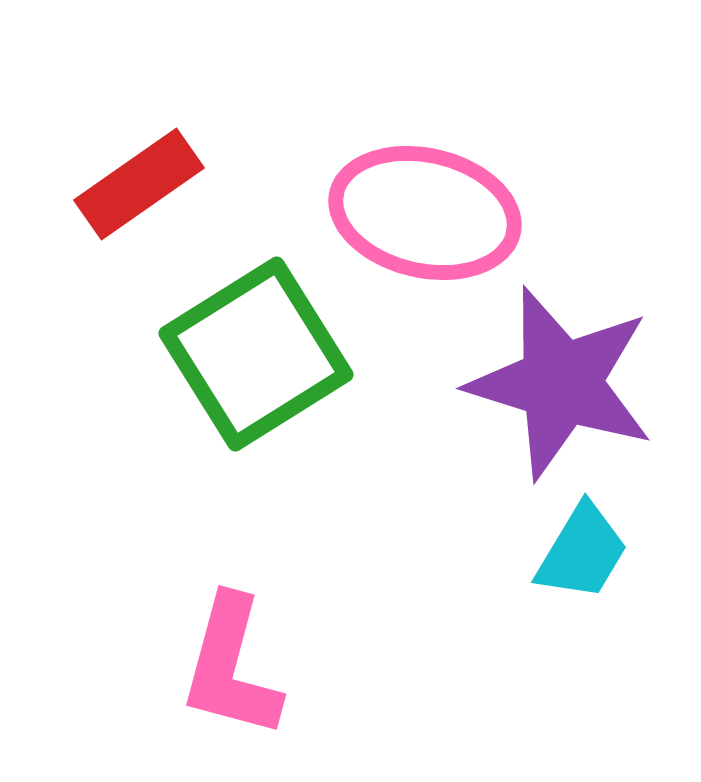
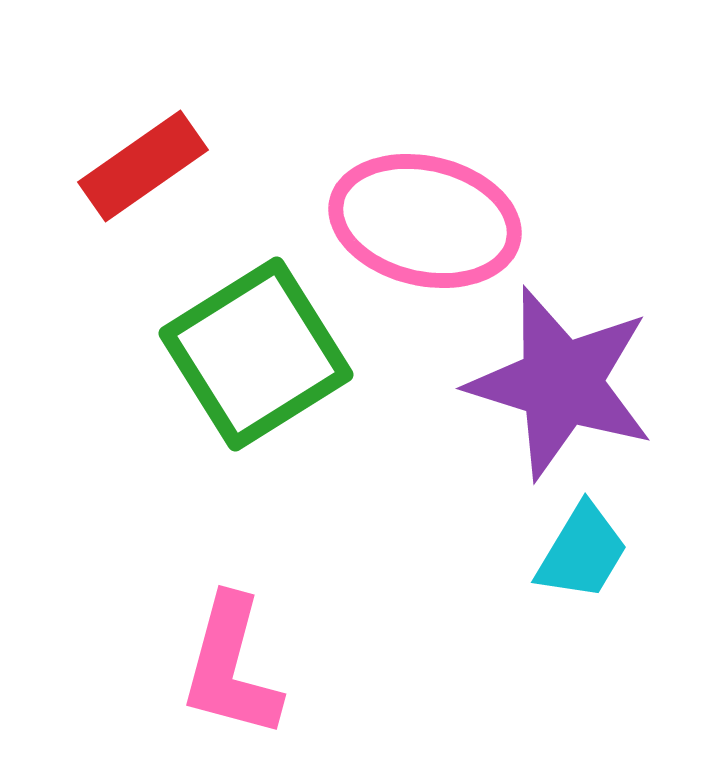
red rectangle: moved 4 px right, 18 px up
pink ellipse: moved 8 px down
